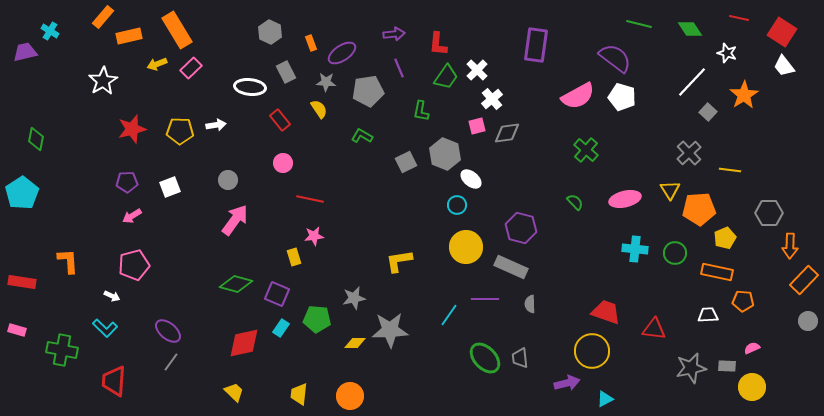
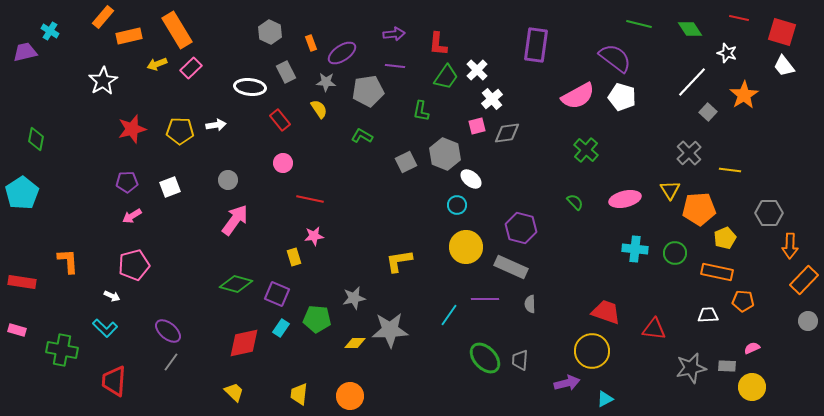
red square at (782, 32): rotated 16 degrees counterclockwise
purple line at (399, 68): moved 4 px left, 2 px up; rotated 60 degrees counterclockwise
gray trapezoid at (520, 358): moved 2 px down; rotated 10 degrees clockwise
